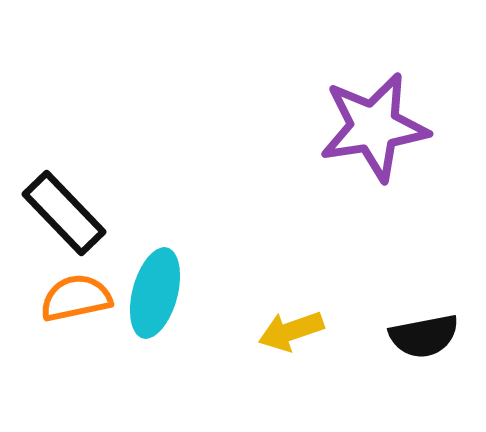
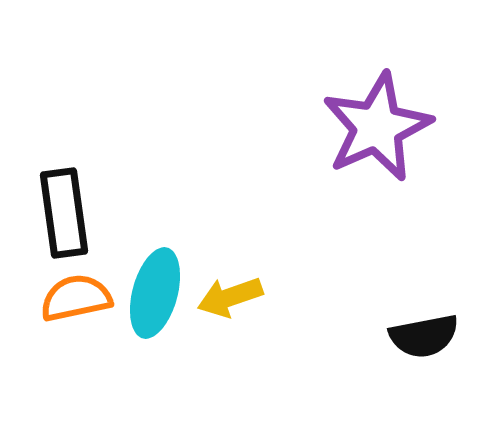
purple star: moved 3 px right; rotated 15 degrees counterclockwise
black rectangle: rotated 36 degrees clockwise
yellow arrow: moved 61 px left, 34 px up
